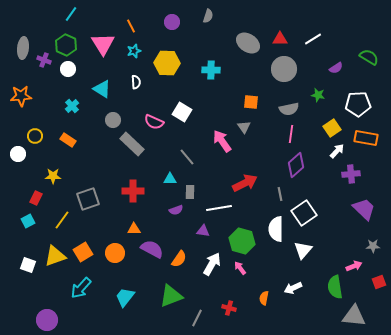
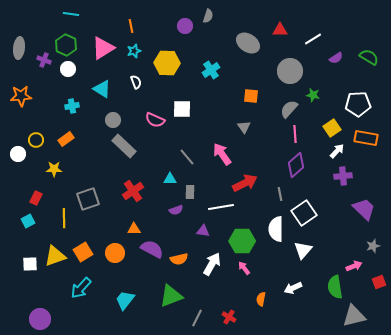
cyan line at (71, 14): rotated 63 degrees clockwise
purple circle at (172, 22): moved 13 px right, 4 px down
orange line at (131, 26): rotated 16 degrees clockwise
red triangle at (280, 39): moved 9 px up
pink triangle at (103, 44): moved 4 px down; rotated 30 degrees clockwise
gray ellipse at (23, 48): moved 4 px left
purple semicircle at (336, 68): moved 10 px up
gray circle at (284, 69): moved 6 px right, 2 px down
cyan cross at (211, 70): rotated 36 degrees counterclockwise
white semicircle at (136, 82): rotated 16 degrees counterclockwise
green star at (318, 95): moved 5 px left
orange square at (251, 102): moved 6 px up
cyan cross at (72, 106): rotated 32 degrees clockwise
gray semicircle at (289, 109): rotated 144 degrees clockwise
white square at (182, 112): moved 3 px up; rotated 30 degrees counterclockwise
pink semicircle at (154, 122): moved 1 px right, 2 px up
pink line at (291, 134): moved 4 px right; rotated 12 degrees counterclockwise
yellow circle at (35, 136): moved 1 px right, 4 px down
orange rectangle at (68, 140): moved 2 px left, 1 px up; rotated 70 degrees counterclockwise
pink arrow at (222, 141): moved 13 px down
gray rectangle at (132, 144): moved 8 px left, 2 px down
purple cross at (351, 174): moved 8 px left, 2 px down
yellow star at (53, 176): moved 1 px right, 7 px up
red cross at (133, 191): rotated 35 degrees counterclockwise
white line at (219, 208): moved 2 px right, 1 px up
yellow line at (62, 220): moved 2 px right, 2 px up; rotated 36 degrees counterclockwise
green hexagon at (242, 241): rotated 15 degrees counterclockwise
gray star at (373, 246): rotated 16 degrees counterclockwise
orange semicircle at (179, 259): rotated 42 degrees clockwise
white square at (28, 265): moved 2 px right, 1 px up; rotated 21 degrees counterclockwise
pink arrow at (240, 268): moved 4 px right
cyan trapezoid at (125, 297): moved 3 px down
orange semicircle at (264, 298): moved 3 px left, 1 px down
red cross at (229, 308): moved 9 px down; rotated 16 degrees clockwise
gray triangle at (354, 316): rotated 20 degrees counterclockwise
purple circle at (47, 320): moved 7 px left, 1 px up
